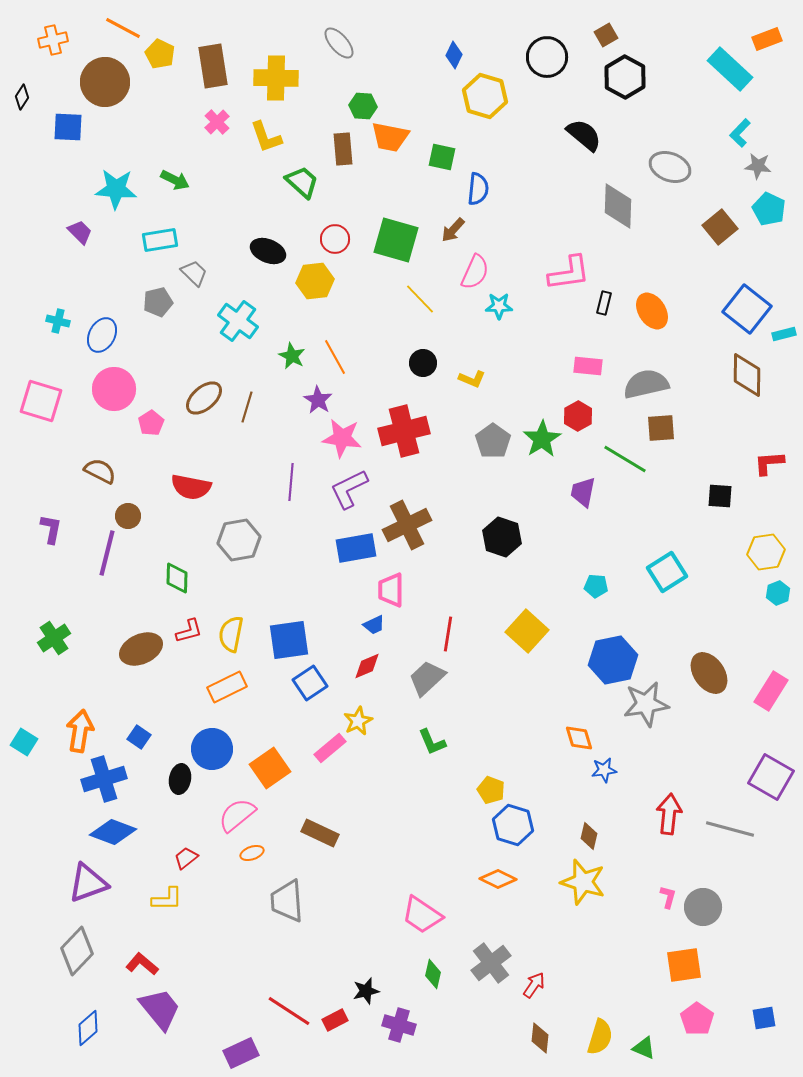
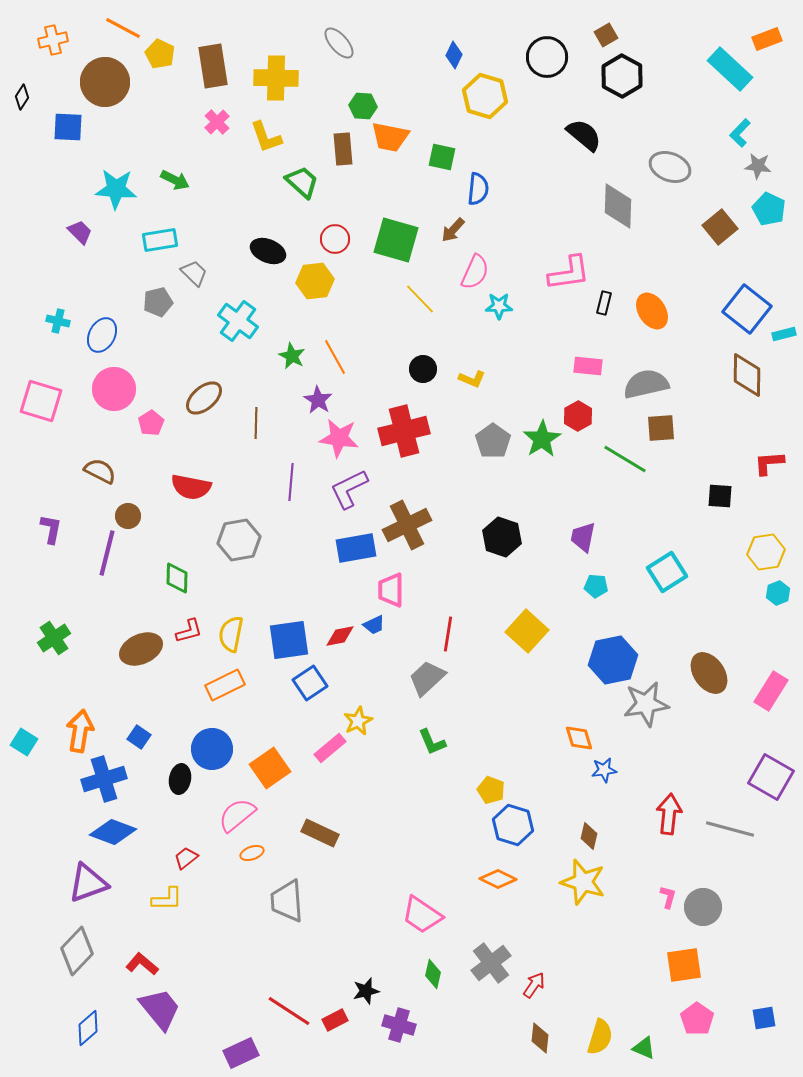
black hexagon at (625, 77): moved 3 px left, 1 px up
black circle at (423, 363): moved 6 px down
brown line at (247, 407): moved 9 px right, 16 px down; rotated 16 degrees counterclockwise
pink star at (342, 438): moved 3 px left
purple trapezoid at (583, 492): moved 45 px down
red diamond at (367, 666): moved 27 px left, 30 px up; rotated 12 degrees clockwise
orange rectangle at (227, 687): moved 2 px left, 2 px up
